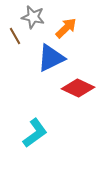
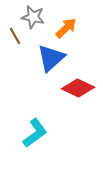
blue triangle: rotated 16 degrees counterclockwise
